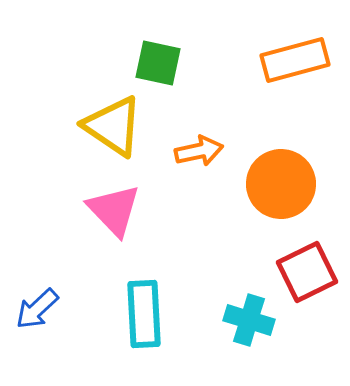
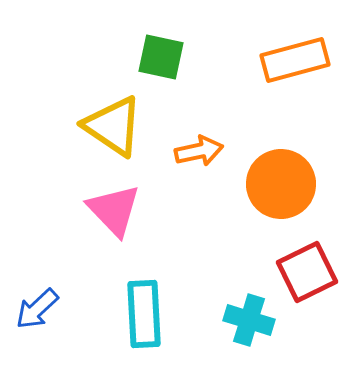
green square: moved 3 px right, 6 px up
